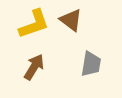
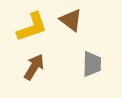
yellow L-shape: moved 2 px left, 3 px down
gray trapezoid: moved 1 px right; rotated 8 degrees counterclockwise
